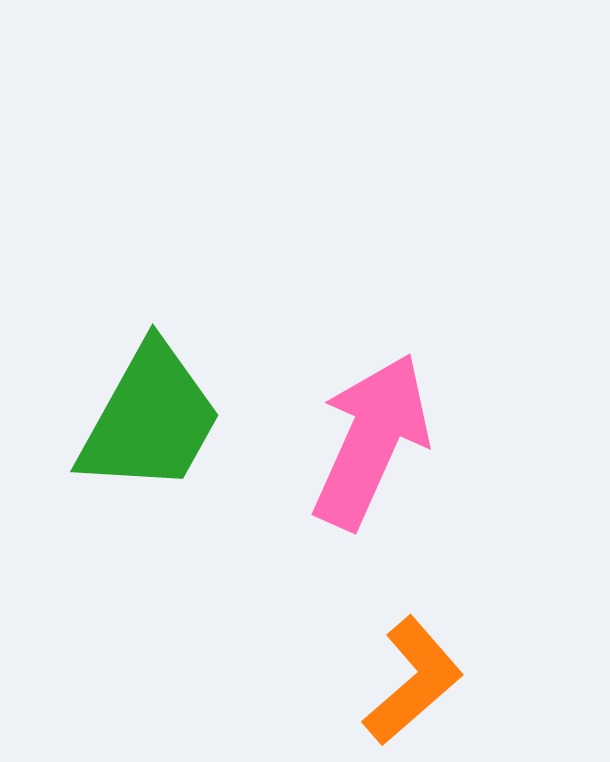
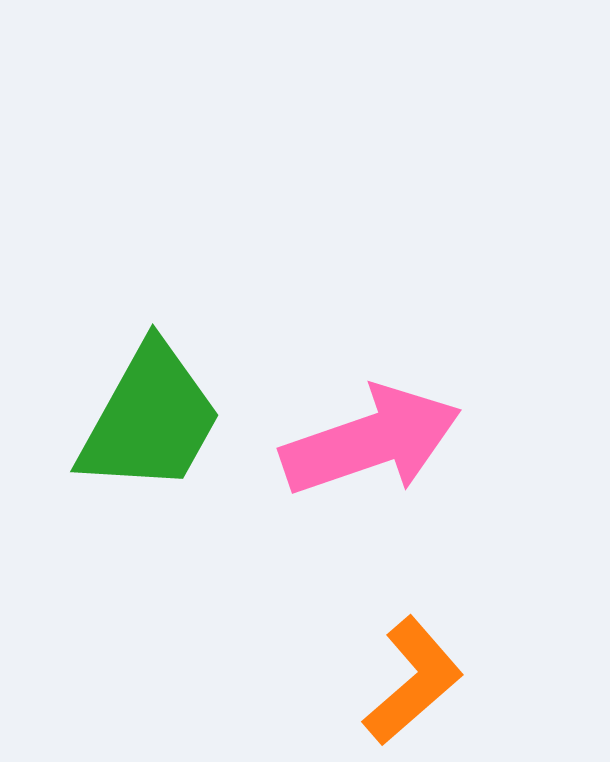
pink arrow: rotated 47 degrees clockwise
